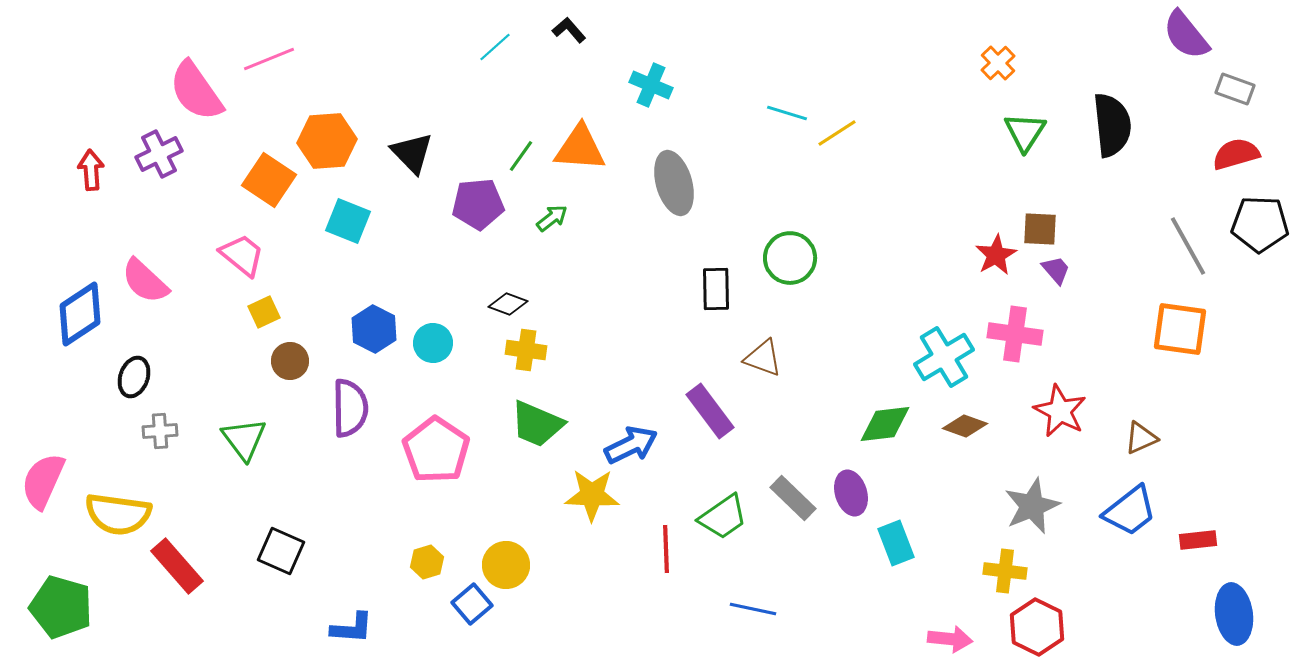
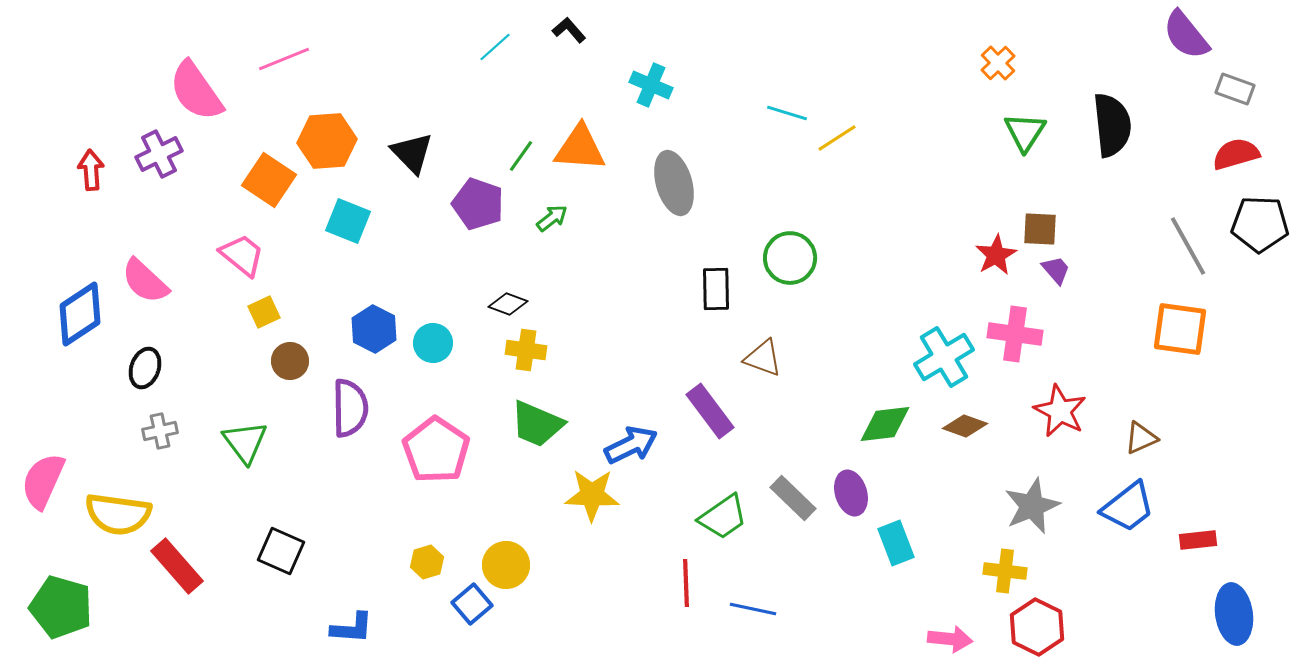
pink line at (269, 59): moved 15 px right
yellow line at (837, 133): moved 5 px down
purple pentagon at (478, 204): rotated 24 degrees clockwise
black ellipse at (134, 377): moved 11 px right, 9 px up
gray cross at (160, 431): rotated 8 degrees counterclockwise
green triangle at (244, 439): moved 1 px right, 3 px down
blue trapezoid at (1130, 511): moved 2 px left, 4 px up
red line at (666, 549): moved 20 px right, 34 px down
